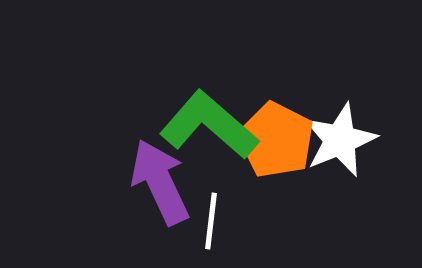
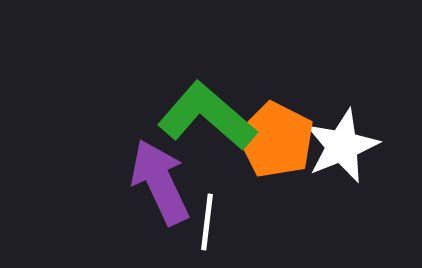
green L-shape: moved 2 px left, 9 px up
white star: moved 2 px right, 6 px down
white line: moved 4 px left, 1 px down
